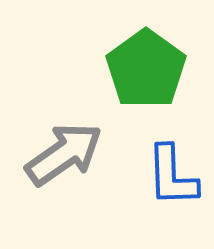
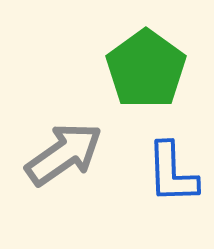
blue L-shape: moved 3 px up
